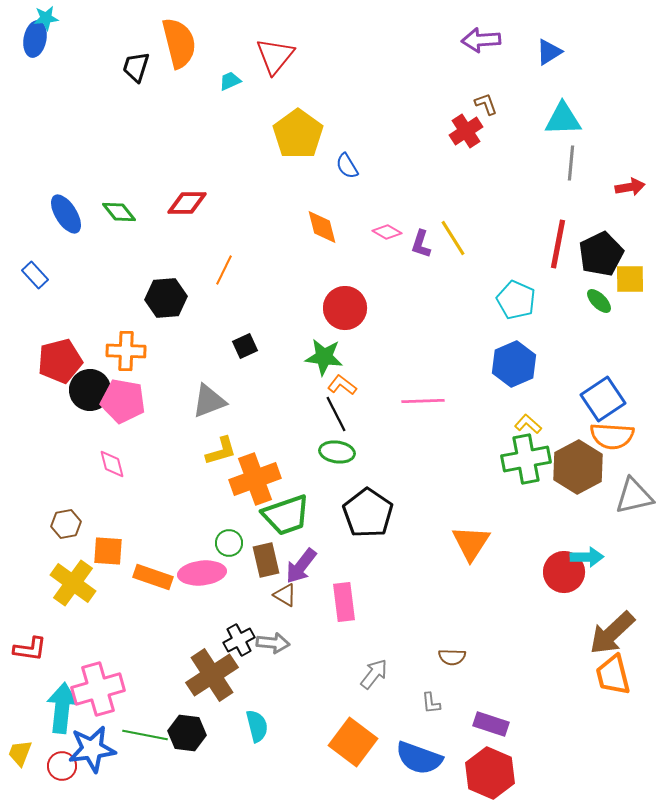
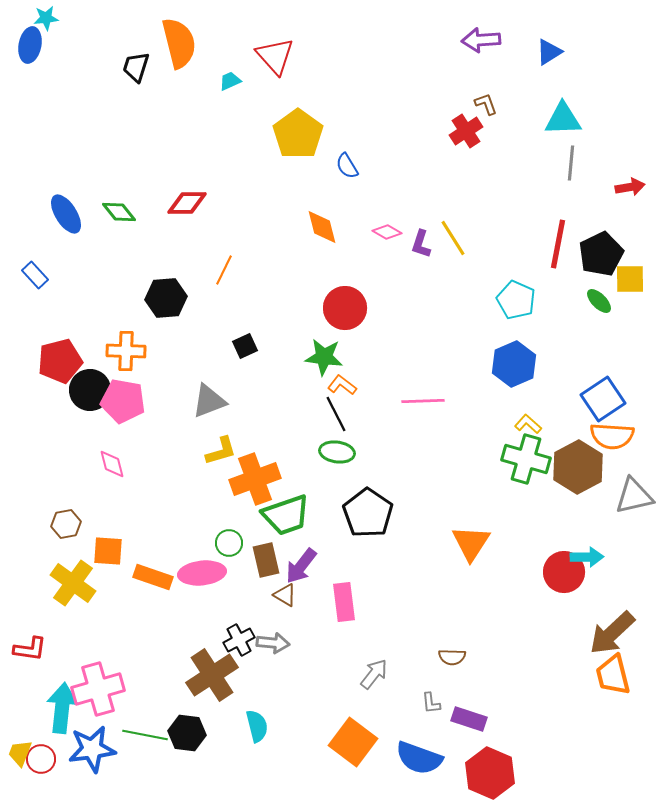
blue ellipse at (35, 39): moved 5 px left, 6 px down
red triangle at (275, 56): rotated 21 degrees counterclockwise
green cross at (526, 459): rotated 27 degrees clockwise
purple rectangle at (491, 724): moved 22 px left, 5 px up
red circle at (62, 766): moved 21 px left, 7 px up
